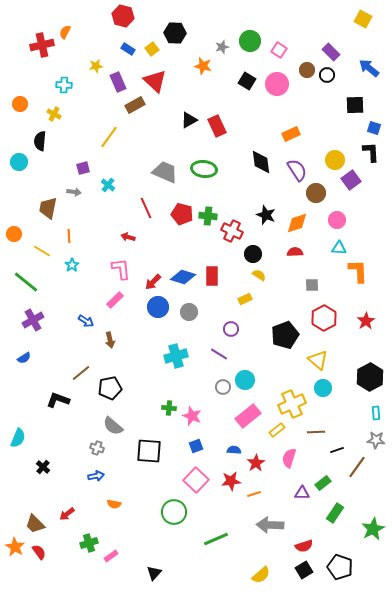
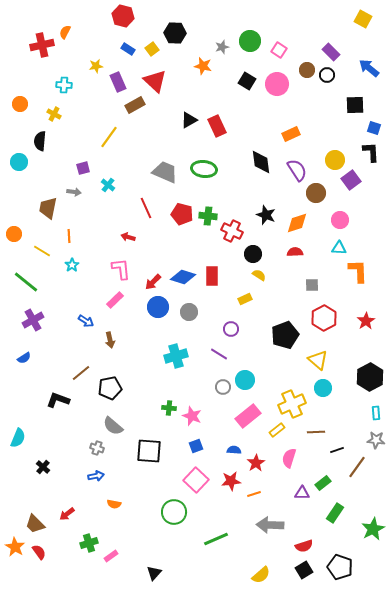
pink circle at (337, 220): moved 3 px right
